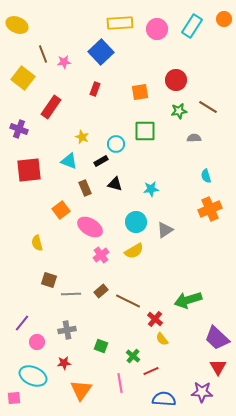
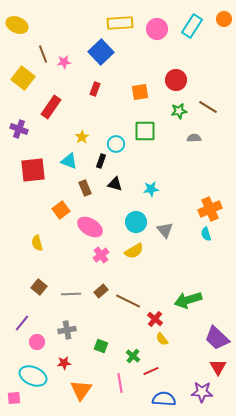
yellow star at (82, 137): rotated 16 degrees clockwise
black rectangle at (101, 161): rotated 40 degrees counterclockwise
red square at (29, 170): moved 4 px right
cyan semicircle at (206, 176): moved 58 px down
gray triangle at (165, 230): rotated 36 degrees counterclockwise
brown square at (49, 280): moved 10 px left, 7 px down; rotated 21 degrees clockwise
